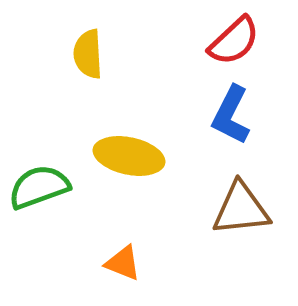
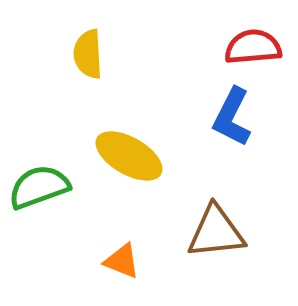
red semicircle: moved 19 px right, 6 px down; rotated 142 degrees counterclockwise
blue L-shape: moved 1 px right, 2 px down
yellow ellipse: rotated 18 degrees clockwise
brown triangle: moved 25 px left, 23 px down
orange triangle: moved 1 px left, 2 px up
